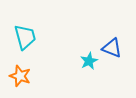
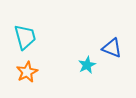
cyan star: moved 2 px left, 4 px down
orange star: moved 7 px right, 4 px up; rotated 25 degrees clockwise
